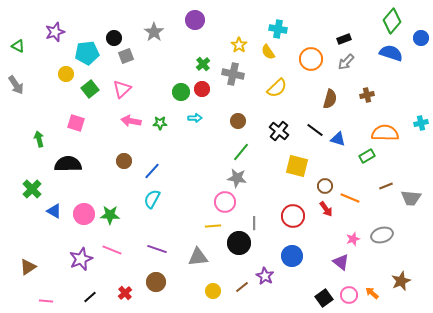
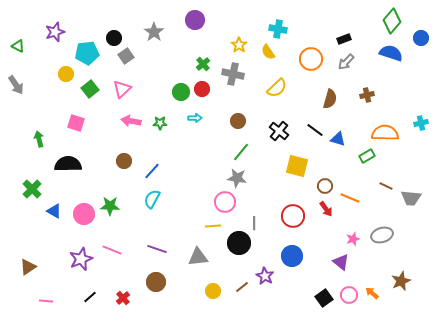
gray square at (126, 56): rotated 14 degrees counterclockwise
brown line at (386, 186): rotated 48 degrees clockwise
green star at (110, 215): moved 9 px up
red cross at (125, 293): moved 2 px left, 5 px down
